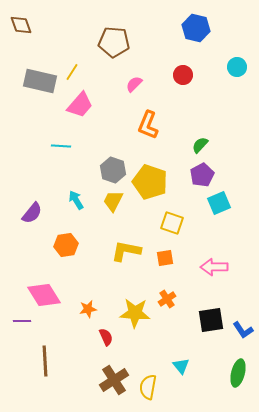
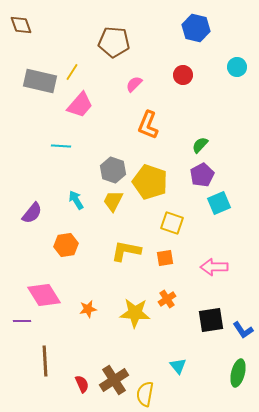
red semicircle: moved 24 px left, 47 px down
cyan triangle: moved 3 px left
yellow semicircle: moved 3 px left, 7 px down
